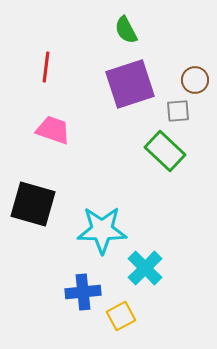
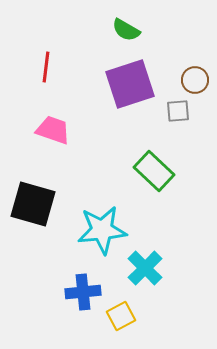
green semicircle: rotated 32 degrees counterclockwise
green rectangle: moved 11 px left, 20 px down
cyan star: rotated 6 degrees counterclockwise
